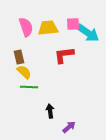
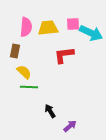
pink semicircle: rotated 24 degrees clockwise
cyan arrow: moved 3 px right; rotated 10 degrees counterclockwise
brown rectangle: moved 4 px left, 6 px up; rotated 24 degrees clockwise
black arrow: rotated 24 degrees counterclockwise
purple arrow: moved 1 px right, 1 px up
